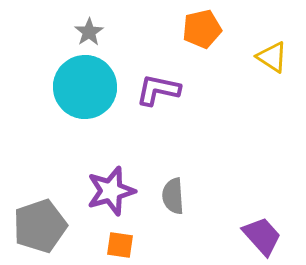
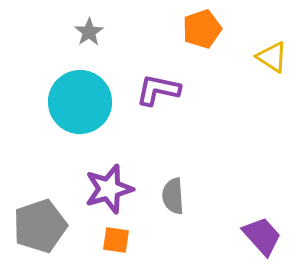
orange pentagon: rotated 6 degrees counterclockwise
cyan circle: moved 5 px left, 15 px down
purple star: moved 2 px left, 2 px up
orange square: moved 4 px left, 5 px up
